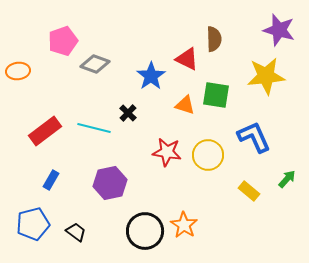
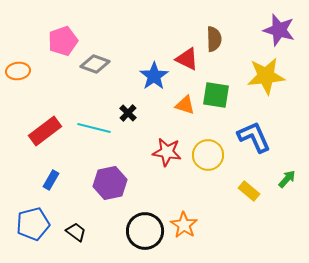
blue star: moved 3 px right
